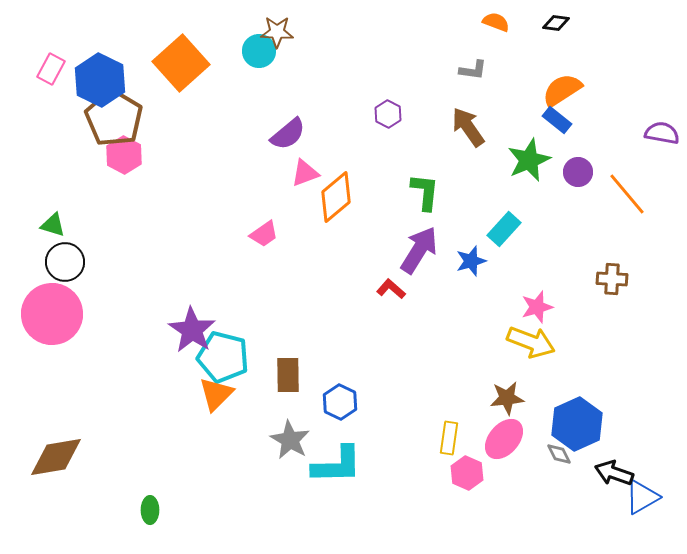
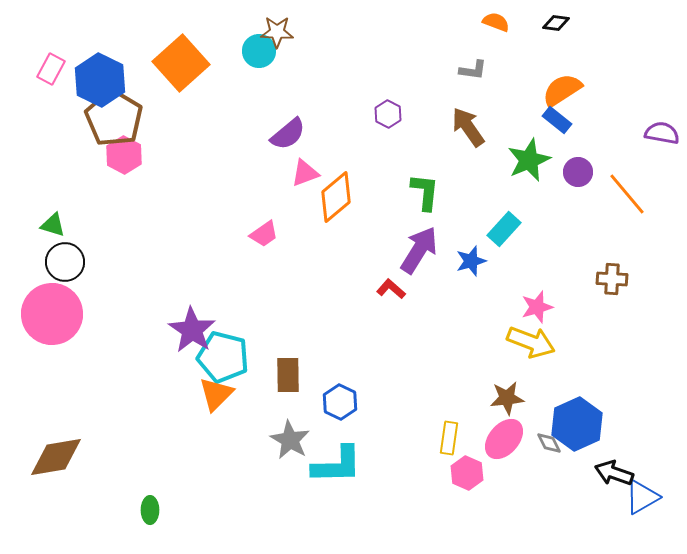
gray diamond at (559, 454): moved 10 px left, 11 px up
